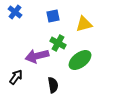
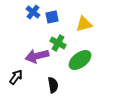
blue cross: moved 18 px right
blue square: moved 1 px left, 1 px down
